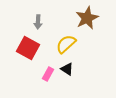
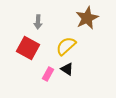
yellow semicircle: moved 2 px down
